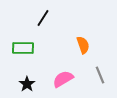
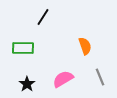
black line: moved 1 px up
orange semicircle: moved 2 px right, 1 px down
gray line: moved 2 px down
